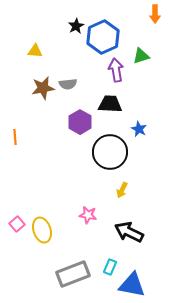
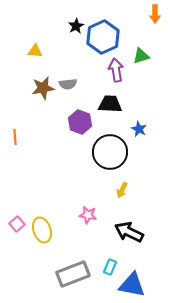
purple hexagon: rotated 10 degrees counterclockwise
